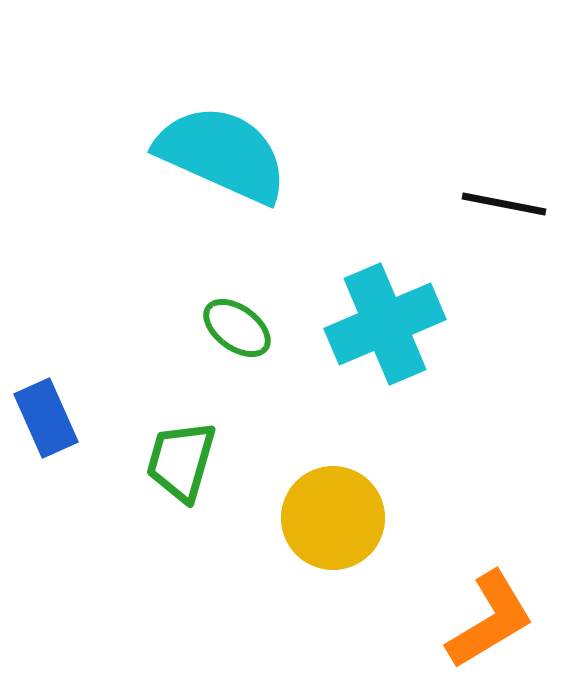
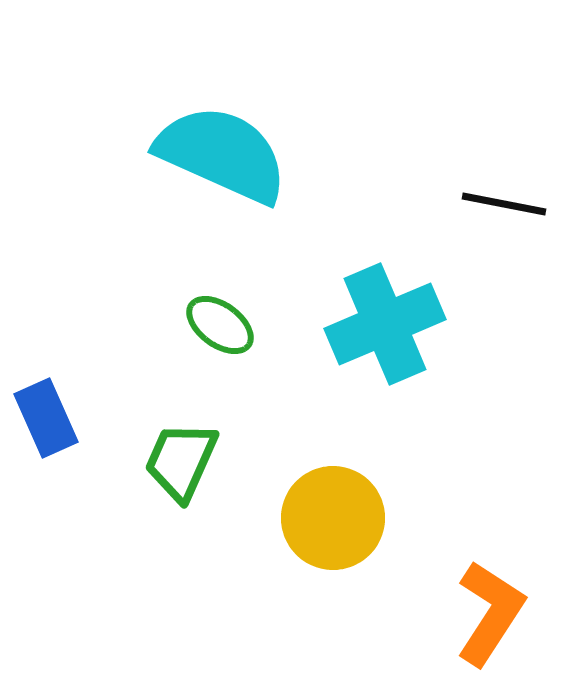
green ellipse: moved 17 px left, 3 px up
green trapezoid: rotated 8 degrees clockwise
orange L-shape: moved 7 px up; rotated 26 degrees counterclockwise
